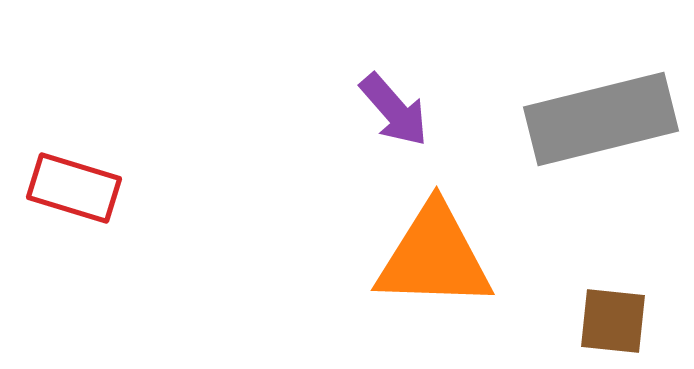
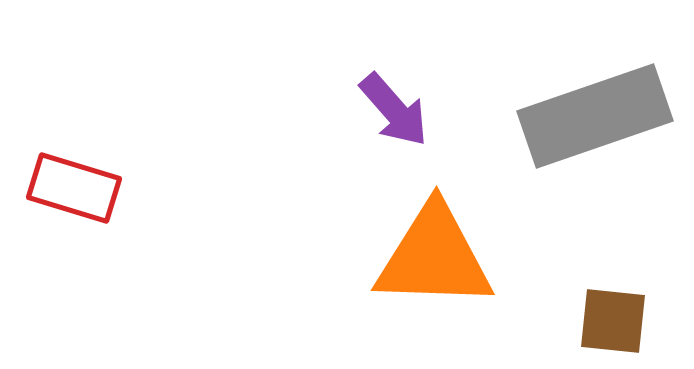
gray rectangle: moved 6 px left, 3 px up; rotated 5 degrees counterclockwise
